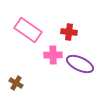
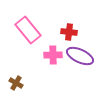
pink rectangle: rotated 16 degrees clockwise
purple ellipse: moved 8 px up
